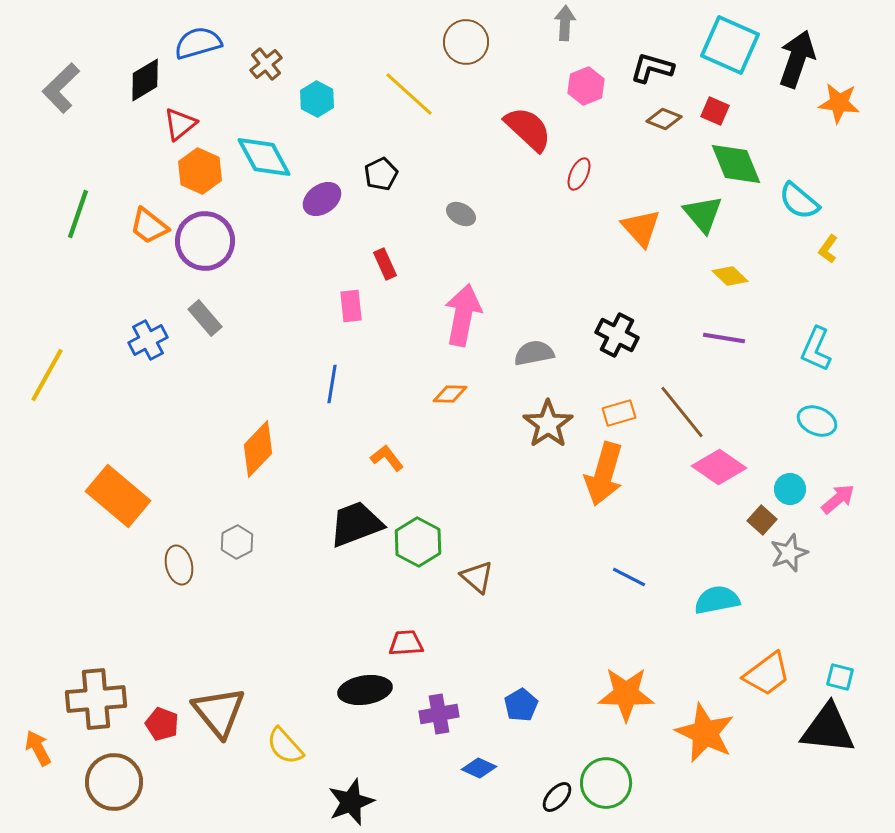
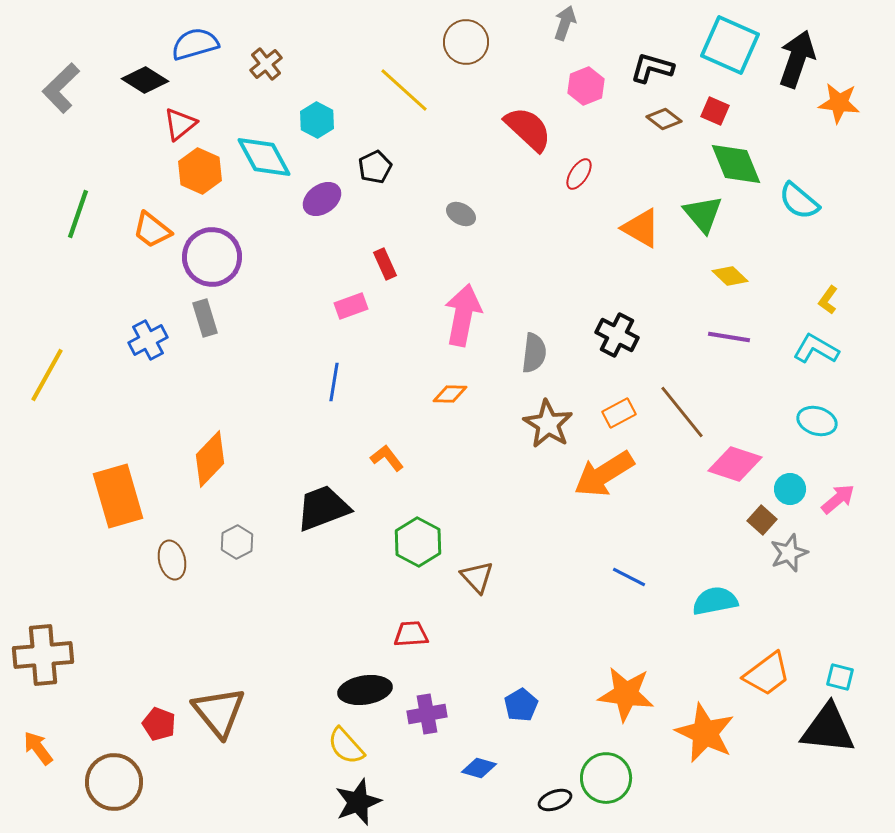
gray arrow at (565, 23): rotated 16 degrees clockwise
blue semicircle at (198, 43): moved 3 px left, 1 px down
black diamond at (145, 80): rotated 63 degrees clockwise
yellow line at (409, 94): moved 5 px left, 4 px up
cyan hexagon at (317, 99): moved 21 px down
brown diamond at (664, 119): rotated 16 degrees clockwise
black pentagon at (381, 174): moved 6 px left, 7 px up
red ellipse at (579, 174): rotated 8 degrees clockwise
orange trapezoid at (149, 226): moved 3 px right, 4 px down
orange triangle at (641, 228): rotated 18 degrees counterclockwise
purple circle at (205, 241): moved 7 px right, 16 px down
yellow L-shape at (828, 249): moved 51 px down
pink rectangle at (351, 306): rotated 76 degrees clockwise
gray rectangle at (205, 318): rotated 24 degrees clockwise
purple line at (724, 338): moved 5 px right, 1 px up
cyan L-shape at (816, 349): rotated 96 degrees clockwise
gray semicircle at (534, 353): rotated 108 degrees clockwise
blue line at (332, 384): moved 2 px right, 2 px up
orange rectangle at (619, 413): rotated 12 degrees counterclockwise
cyan ellipse at (817, 421): rotated 6 degrees counterclockwise
brown star at (548, 424): rotated 6 degrees counterclockwise
orange diamond at (258, 449): moved 48 px left, 10 px down
pink diamond at (719, 467): moved 16 px right, 3 px up; rotated 16 degrees counterclockwise
orange arrow at (604, 474): rotated 42 degrees clockwise
orange rectangle at (118, 496): rotated 34 degrees clockwise
black trapezoid at (356, 524): moved 33 px left, 16 px up
brown ellipse at (179, 565): moved 7 px left, 5 px up
brown triangle at (477, 577): rotated 6 degrees clockwise
cyan semicircle at (717, 600): moved 2 px left, 1 px down
red trapezoid at (406, 643): moved 5 px right, 9 px up
orange star at (626, 694): rotated 6 degrees clockwise
brown cross at (96, 699): moved 53 px left, 44 px up
purple cross at (439, 714): moved 12 px left
red pentagon at (162, 724): moved 3 px left
yellow semicircle at (285, 746): moved 61 px right
orange arrow at (38, 748): rotated 9 degrees counterclockwise
blue diamond at (479, 768): rotated 8 degrees counterclockwise
green circle at (606, 783): moved 5 px up
black ellipse at (557, 797): moved 2 px left, 3 px down; rotated 28 degrees clockwise
black star at (351, 802): moved 7 px right
